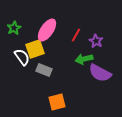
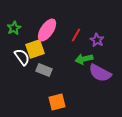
purple star: moved 1 px right, 1 px up
